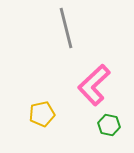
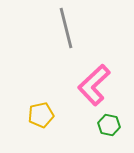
yellow pentagon: moved 1 px left, 1 px down
